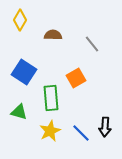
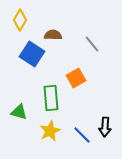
blue square: moved 8 px right, 18 px up
blue line: moved 1 px right, 2 px down
